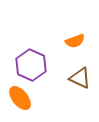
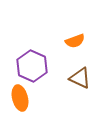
purple hexagon: moved 1 px right, 1 px down
orange ellipse: rotated 25 degrees clockwise
